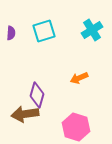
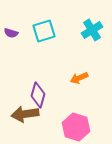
purple semicircle: rotated 104 degrees clockwise
purple diamond: moved 1 px right
